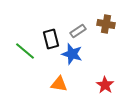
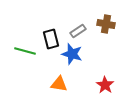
green line: rotated 25 degrees counterclockwise
